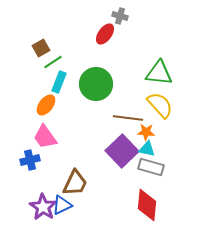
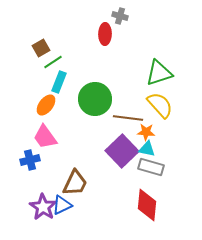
red ellipse: rotated 35 degrees counterclockwise
green triangle: rotated 24 degrees counterclockwise
green circle: moved 1 px left, 15 px down
